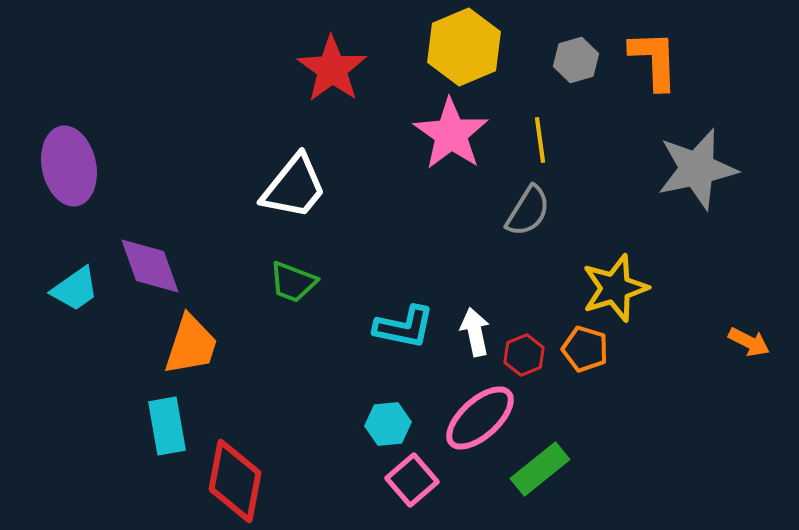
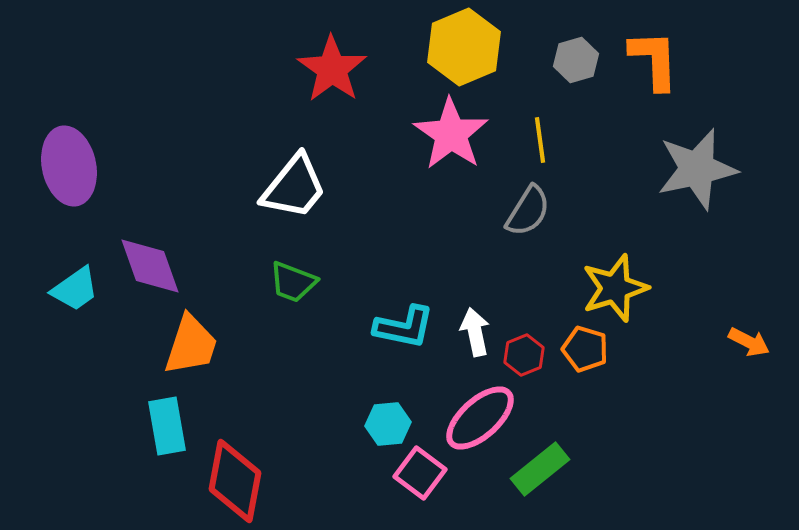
pink square: moved 8 px right, 7 px up; rotated 12 degrees counterclockwise
